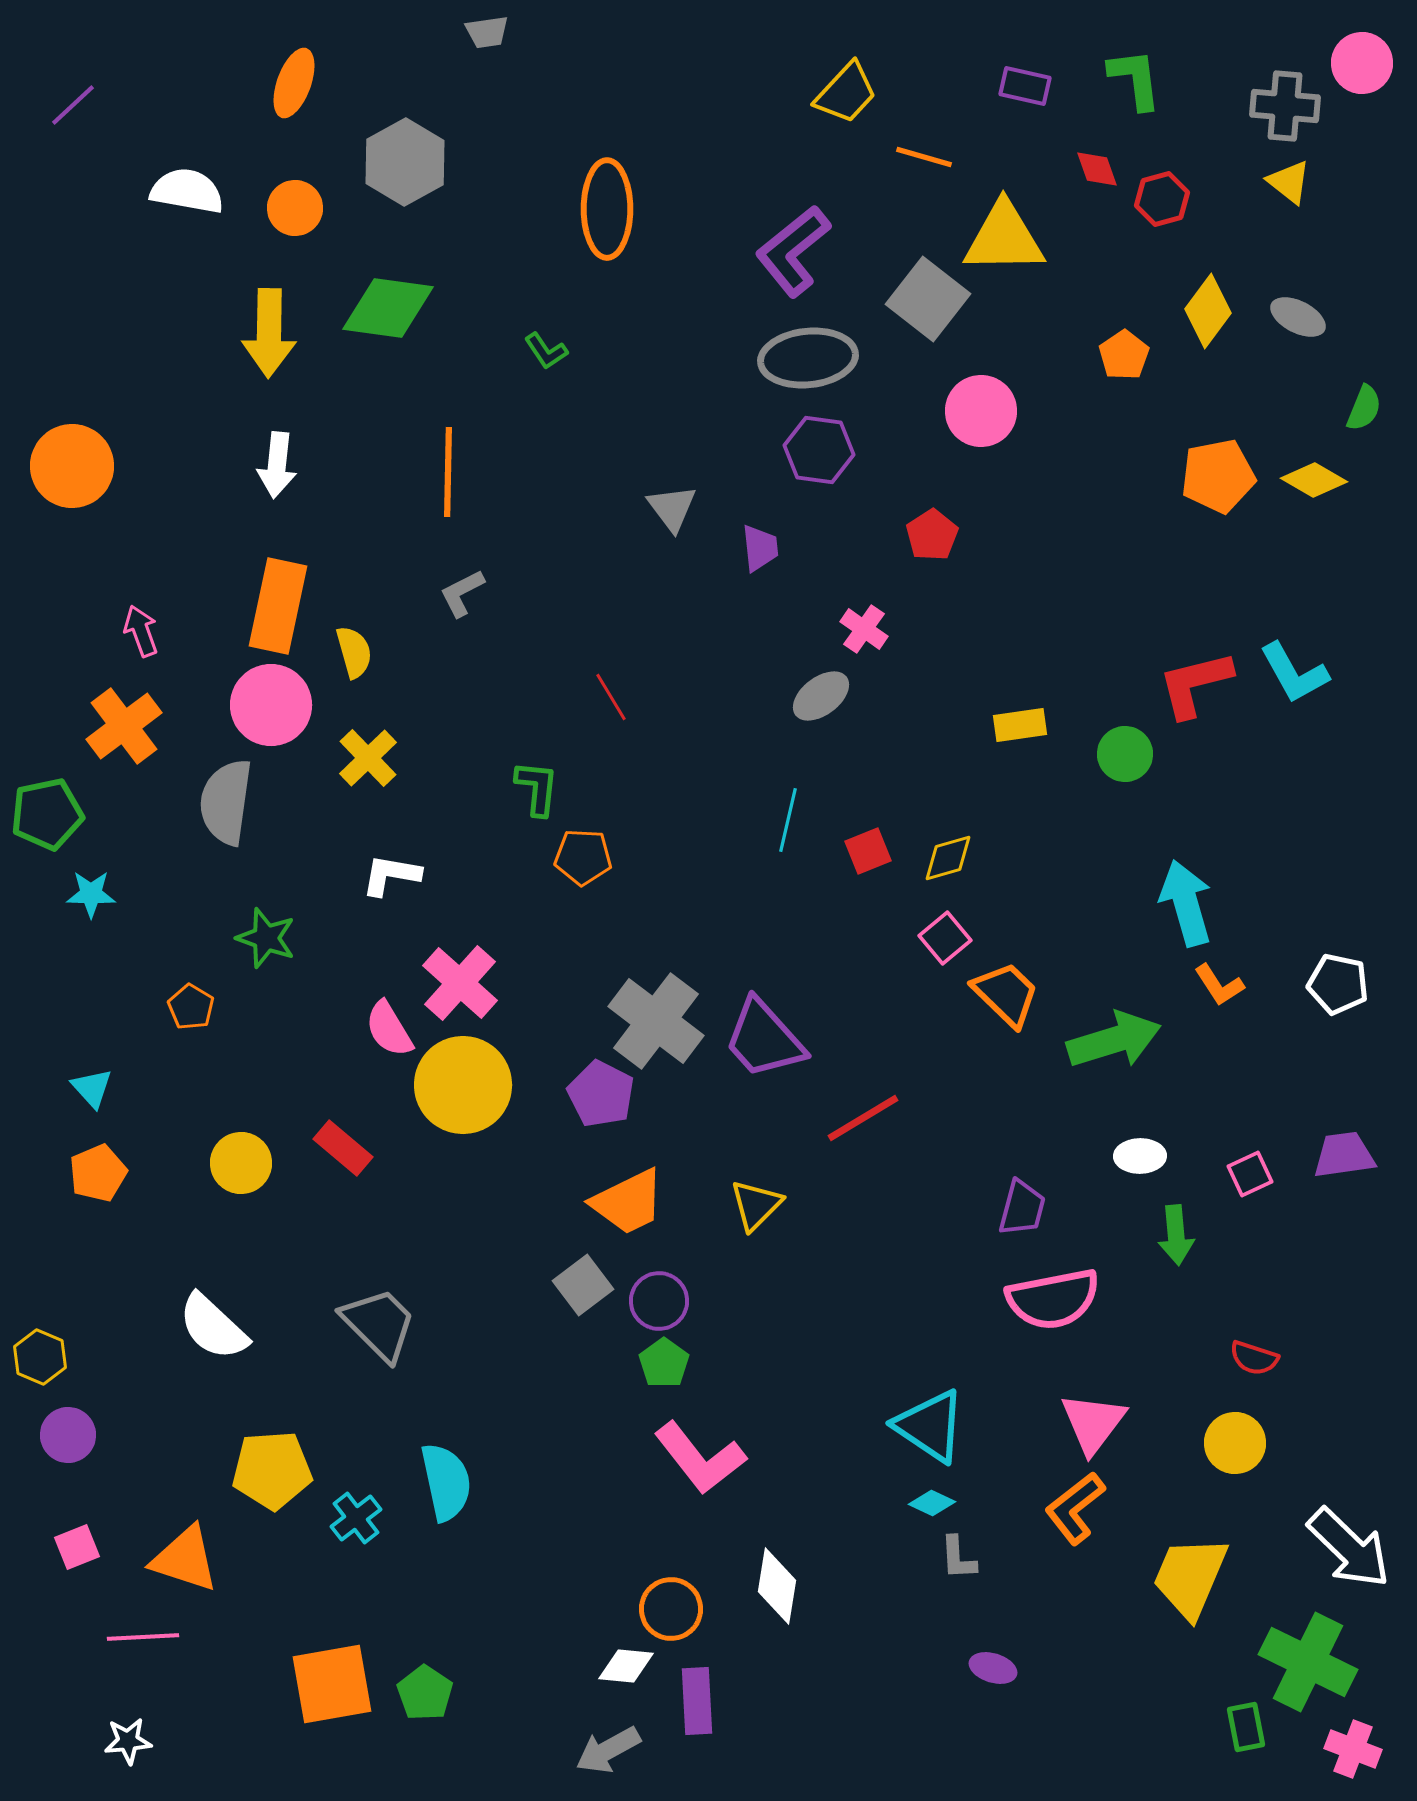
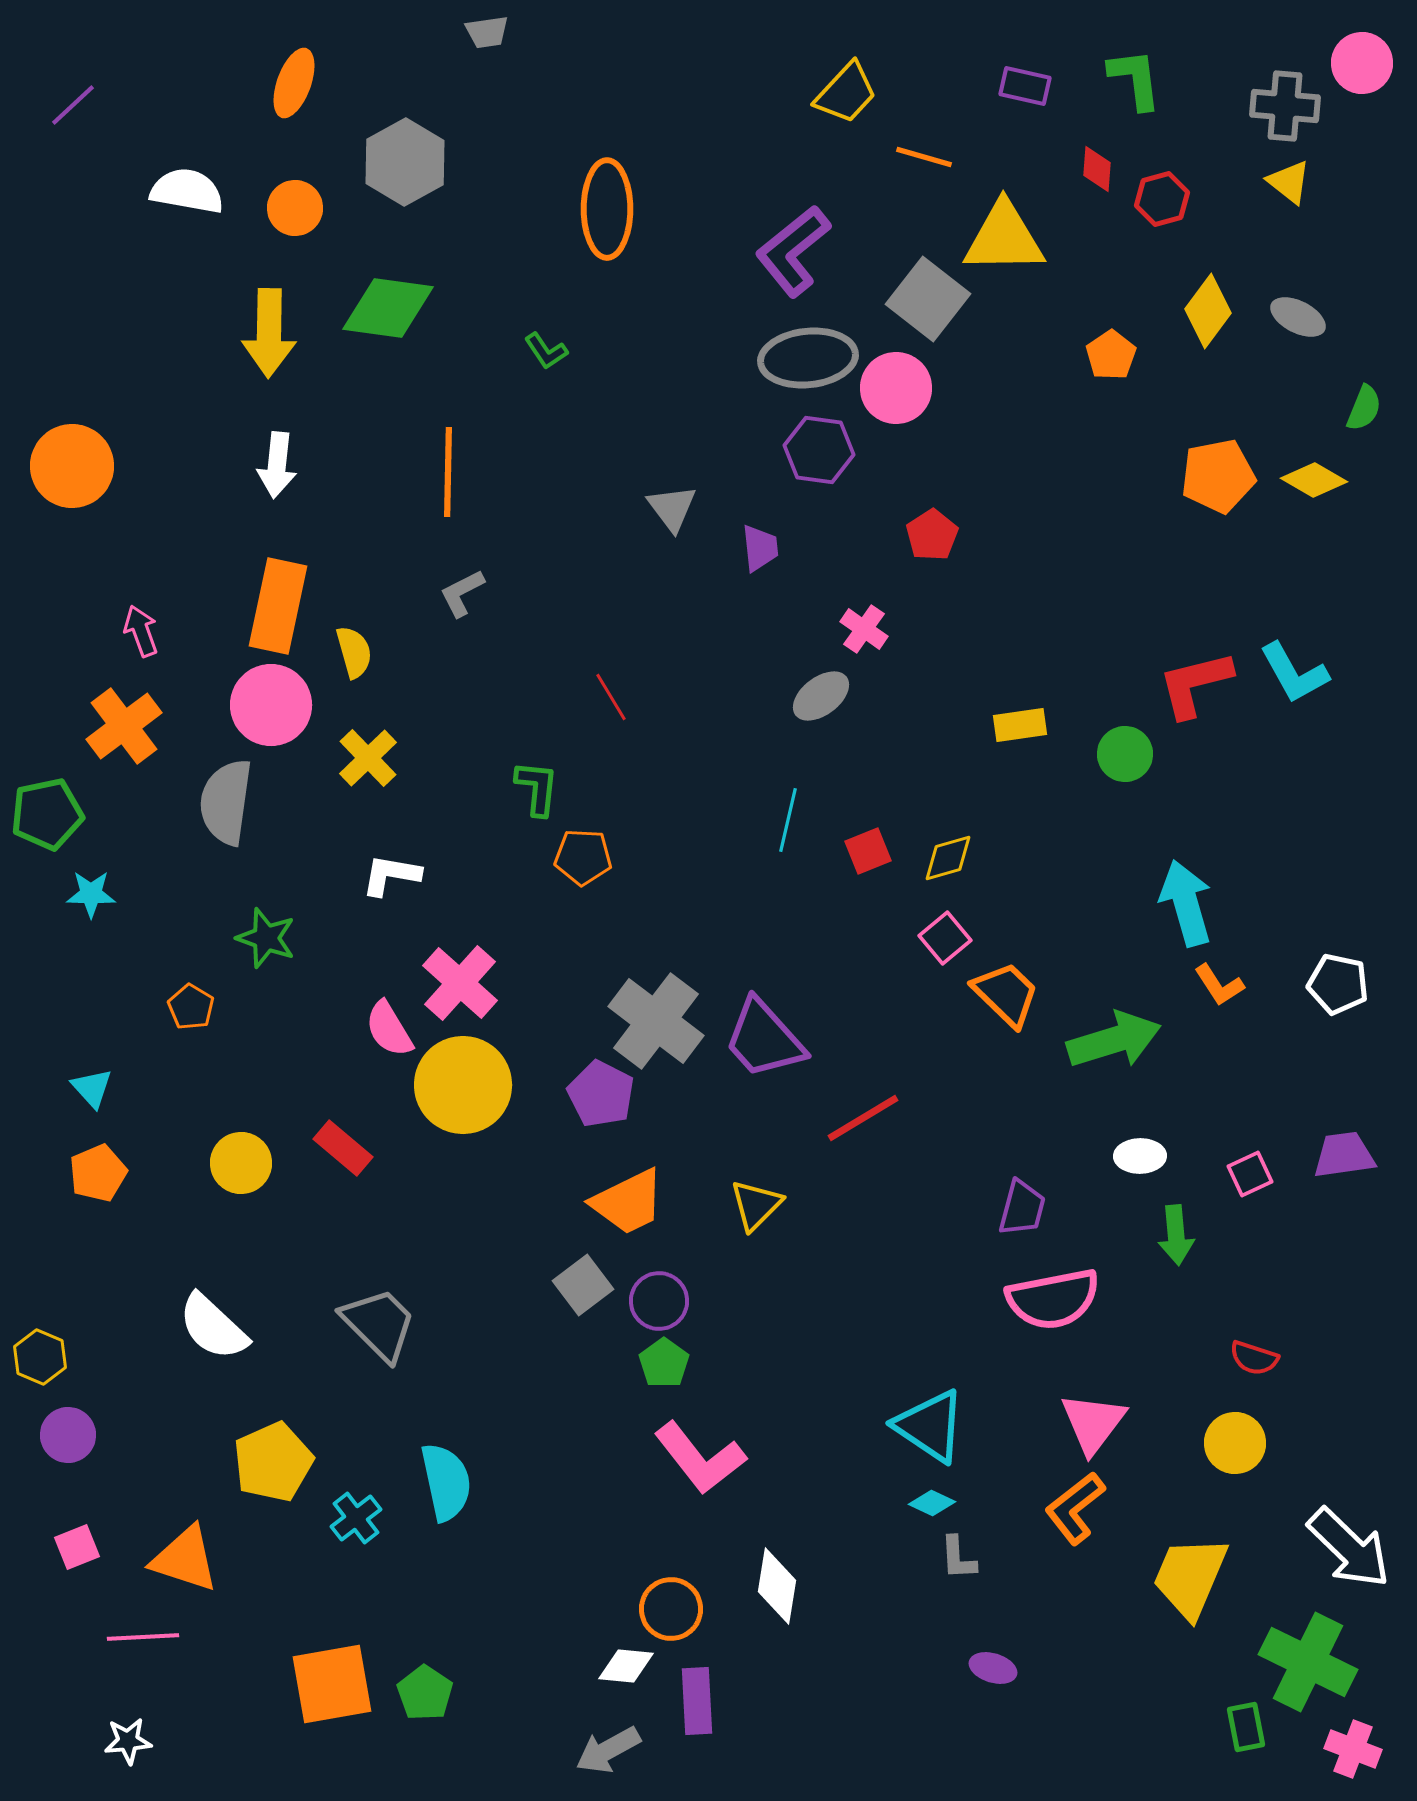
red diamond at (1097, 169): rotated 24 degrees clockwise
orange pentagon at (1124, 355): moved 13 px left
pink circle at (981, 411): moved 85 px left, 23 px up
yellow pentagon at (272, 1470): moved 1 px right, 8 px up; rotated 20 degrees counterclockwise
